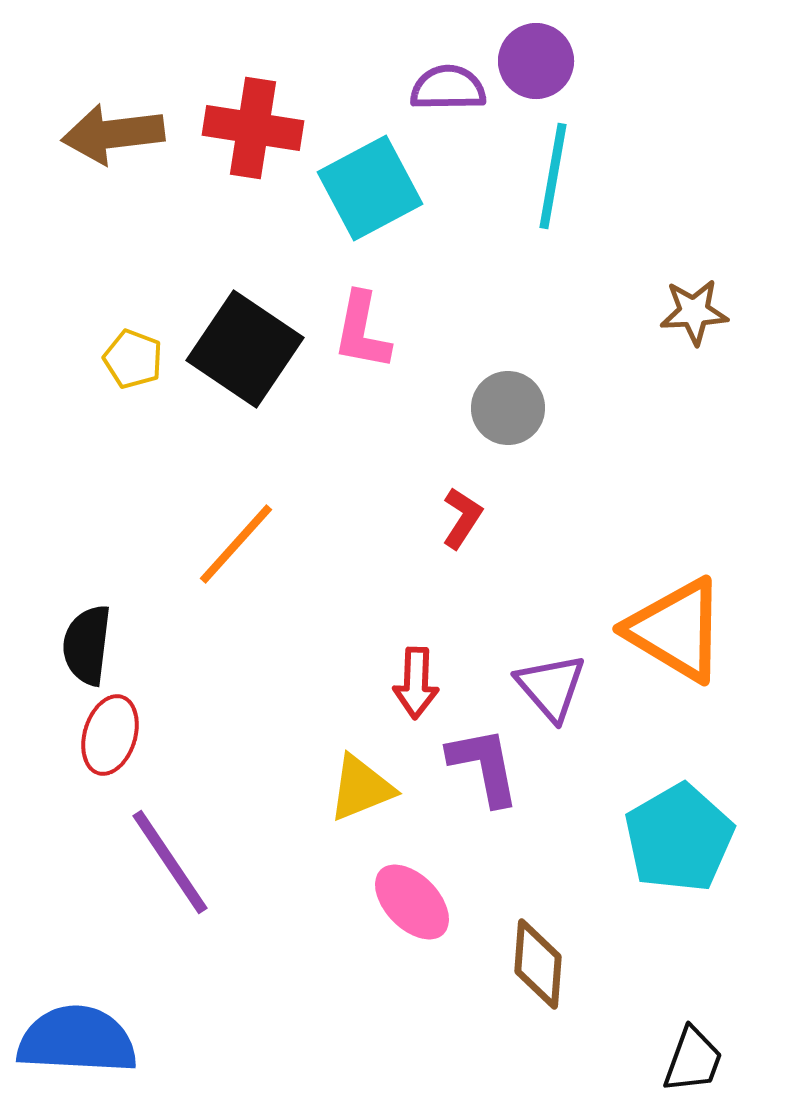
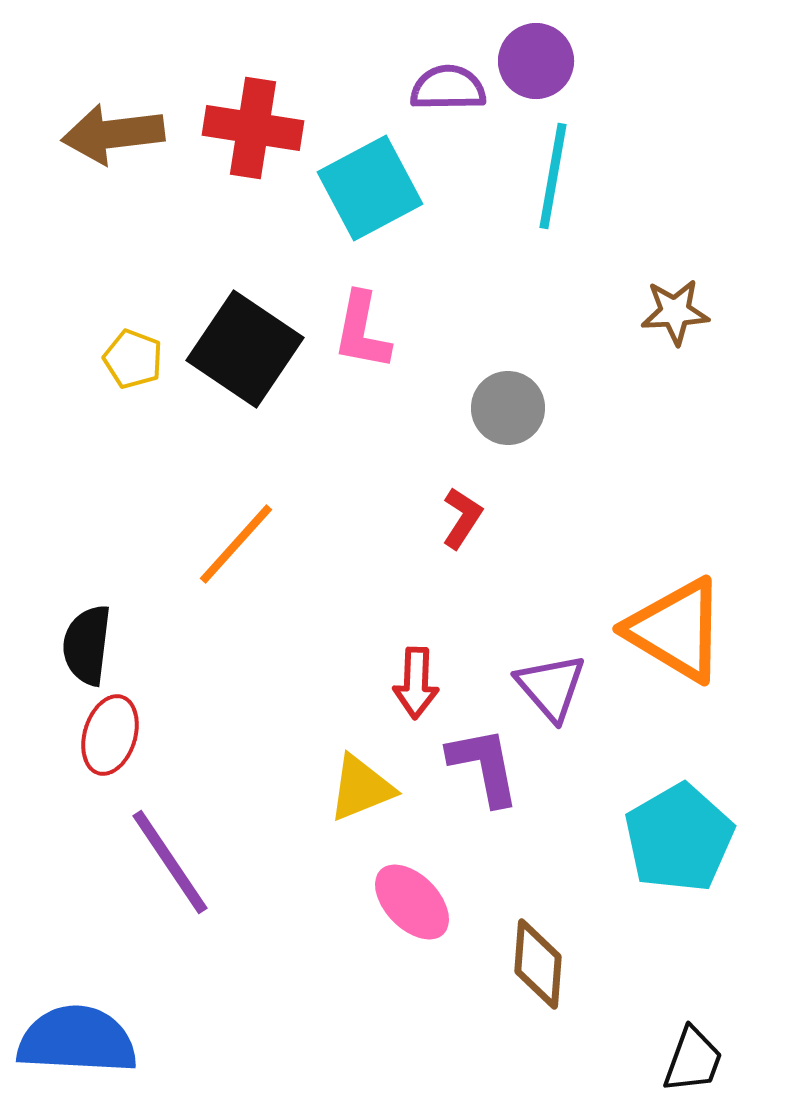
brown star: moved 19 px left
